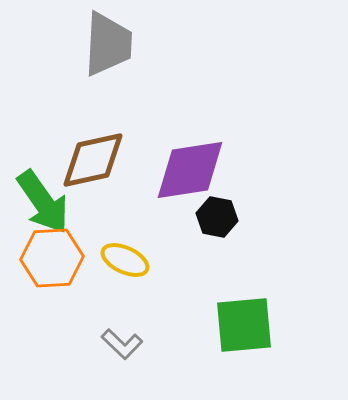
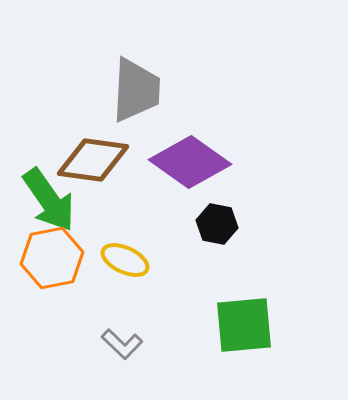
gray trapezoid: moved 28 px right, 46 px down
brown diamond: rotated 20 degrees clockwise
purple diamond: moved 8 px up; rotated 44 degrees clockwise
green arrow: moved 6 px right, 2 px up
black hexagon: moved 7 px down
orange hexagon: rotated 8 degrees counterclockwise
